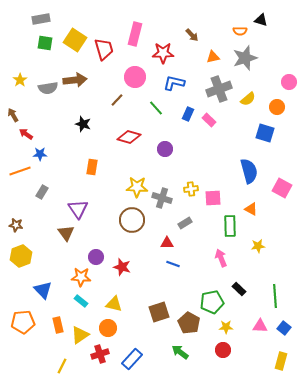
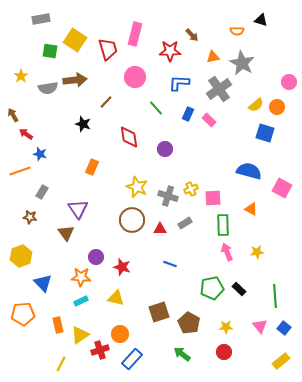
orange semicircle at (240, 31): moved 3 px left
green square at (45, 43): moved 5 px right, 8 px down
red trapezoid at (104, 49): moved 4 px right
red star at (163, 53): moved 7 px right, 2 px up
gray star at (245, 58): moved 3 px left, 5 px down; rotated 25 degrees counterclockwise
yellow star at (20, 80): moved 1 px right, 4 px up
blue L-shape at (174, 83): moved 5 px right; rotated 10 degrees counterclockwise
gray cross at (219, 89): rotated 15 degrees counterclockwise
yellow semicircle at (248, 99): moved 8 px right, 6 px down
brown line at (117, 100): moved 11 px left, 2 px down
red diamond at (129, 137): rotated 65 degrees clockwise
blue star at (40, 154): rotated 16 degrees clockwise
orange rectangle at (92, 167): rotated 14 degrees clockwise
blue semicircle at (249, 171): rotated 60 degrees counterclockwise
yellow star at (137, 187): rotated 20 degrees clockwise
yellow cross at (191, 189): rotated 16 degrees counterclockwise
gray cross at (162, 198): moved 6 px right, 2 px up
brown star at (16, 225): moved 14 px right, 8 px up
green rectangle at (230, 226): moved 7 px left, 1 px up
red triangle at (167, 243): moved 7 px left, 14 px up
yellow star at (258, 246): moved 1 px left, 6 px down
pink arrow at (221, 258): moved 6 px right, 6 px up
blue line at (173, 264): moved 3 px left
blue triangle at (43, 290): moved 7 px up
cyan rectangle at (81, 301): rotated 64 degrees counterclockwise
green pentagon at (212, 302): moved 14 px up
yellow triangle at (114, 304): moved 2 px right, 6 px up
orange pentagon at (23, 322): moved 8 px up
pink triangle at (260, 326): rotated 49 degrees clockwise
orange circle at (108, 328): moved 12 px right, 6 px down
red circle at (223, 350): moved 1 px right, 2 px down
green arrow at (180, 352): moved 2 px right, 2 px down
red cross at (100, 354): moved 4 px up
yellow rectangle at (281, 361): rotated 36 degrees clockwise
yellow line at (62, 366): moved 1 px left, 2 px up
